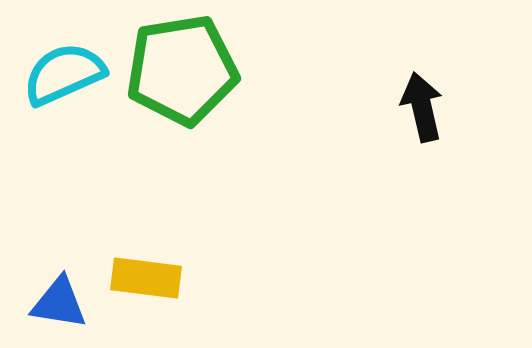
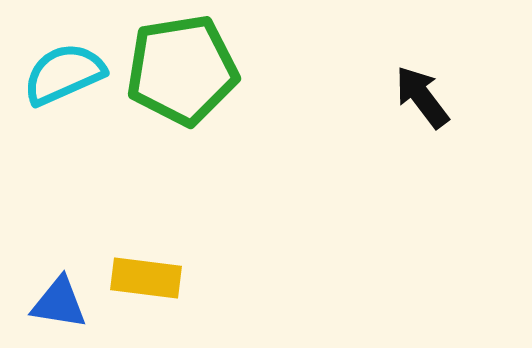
black arrow: moved 10 px up; rotated 24 degrees counterclockwise
